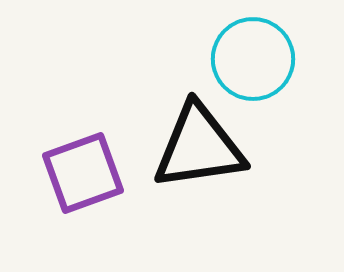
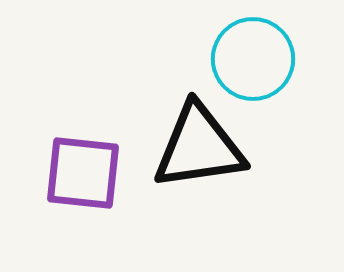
purple square: rotated 26 degrees clockwise
